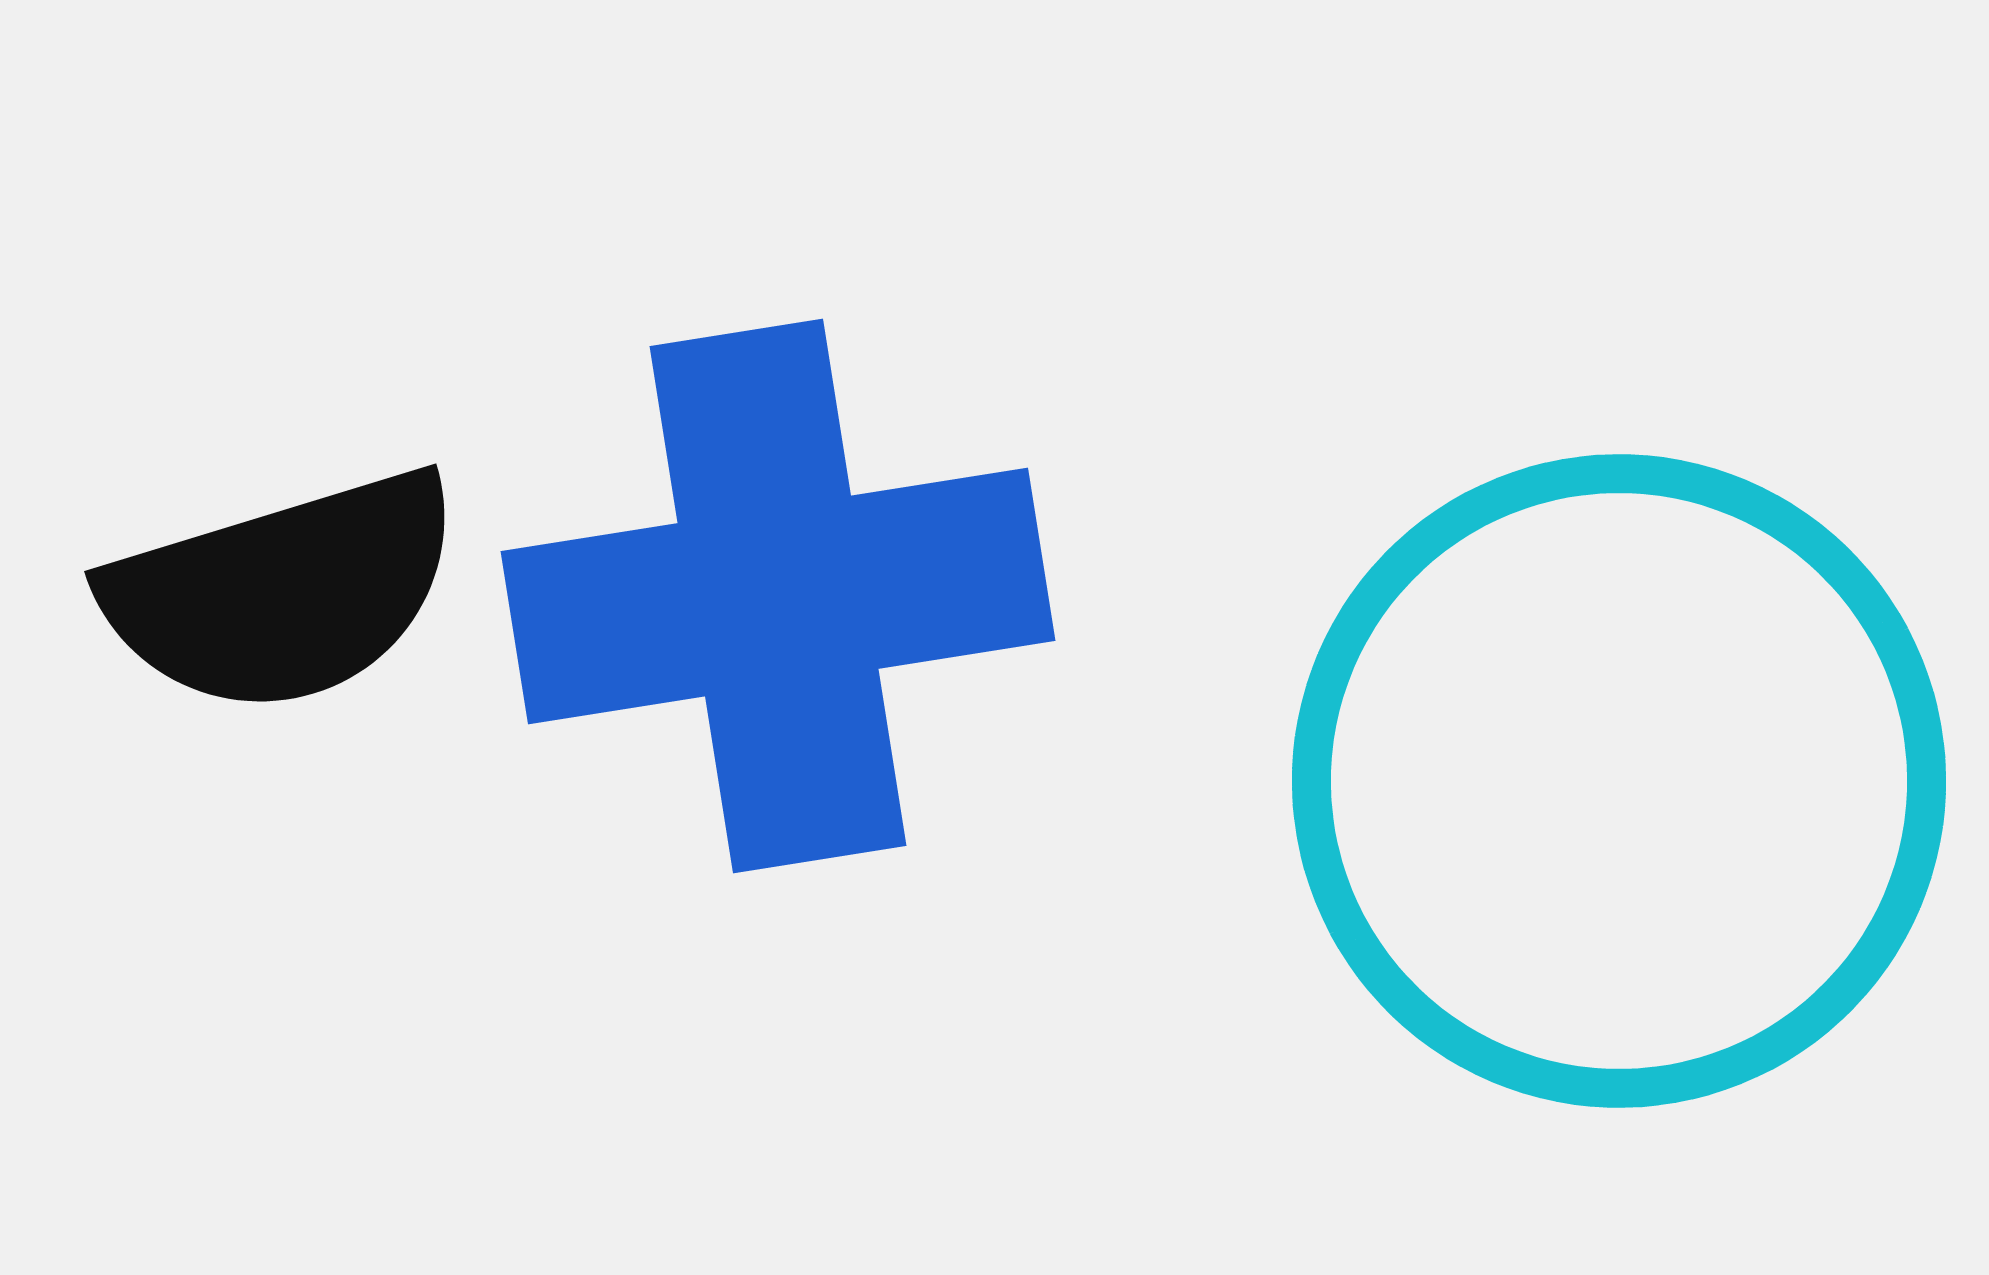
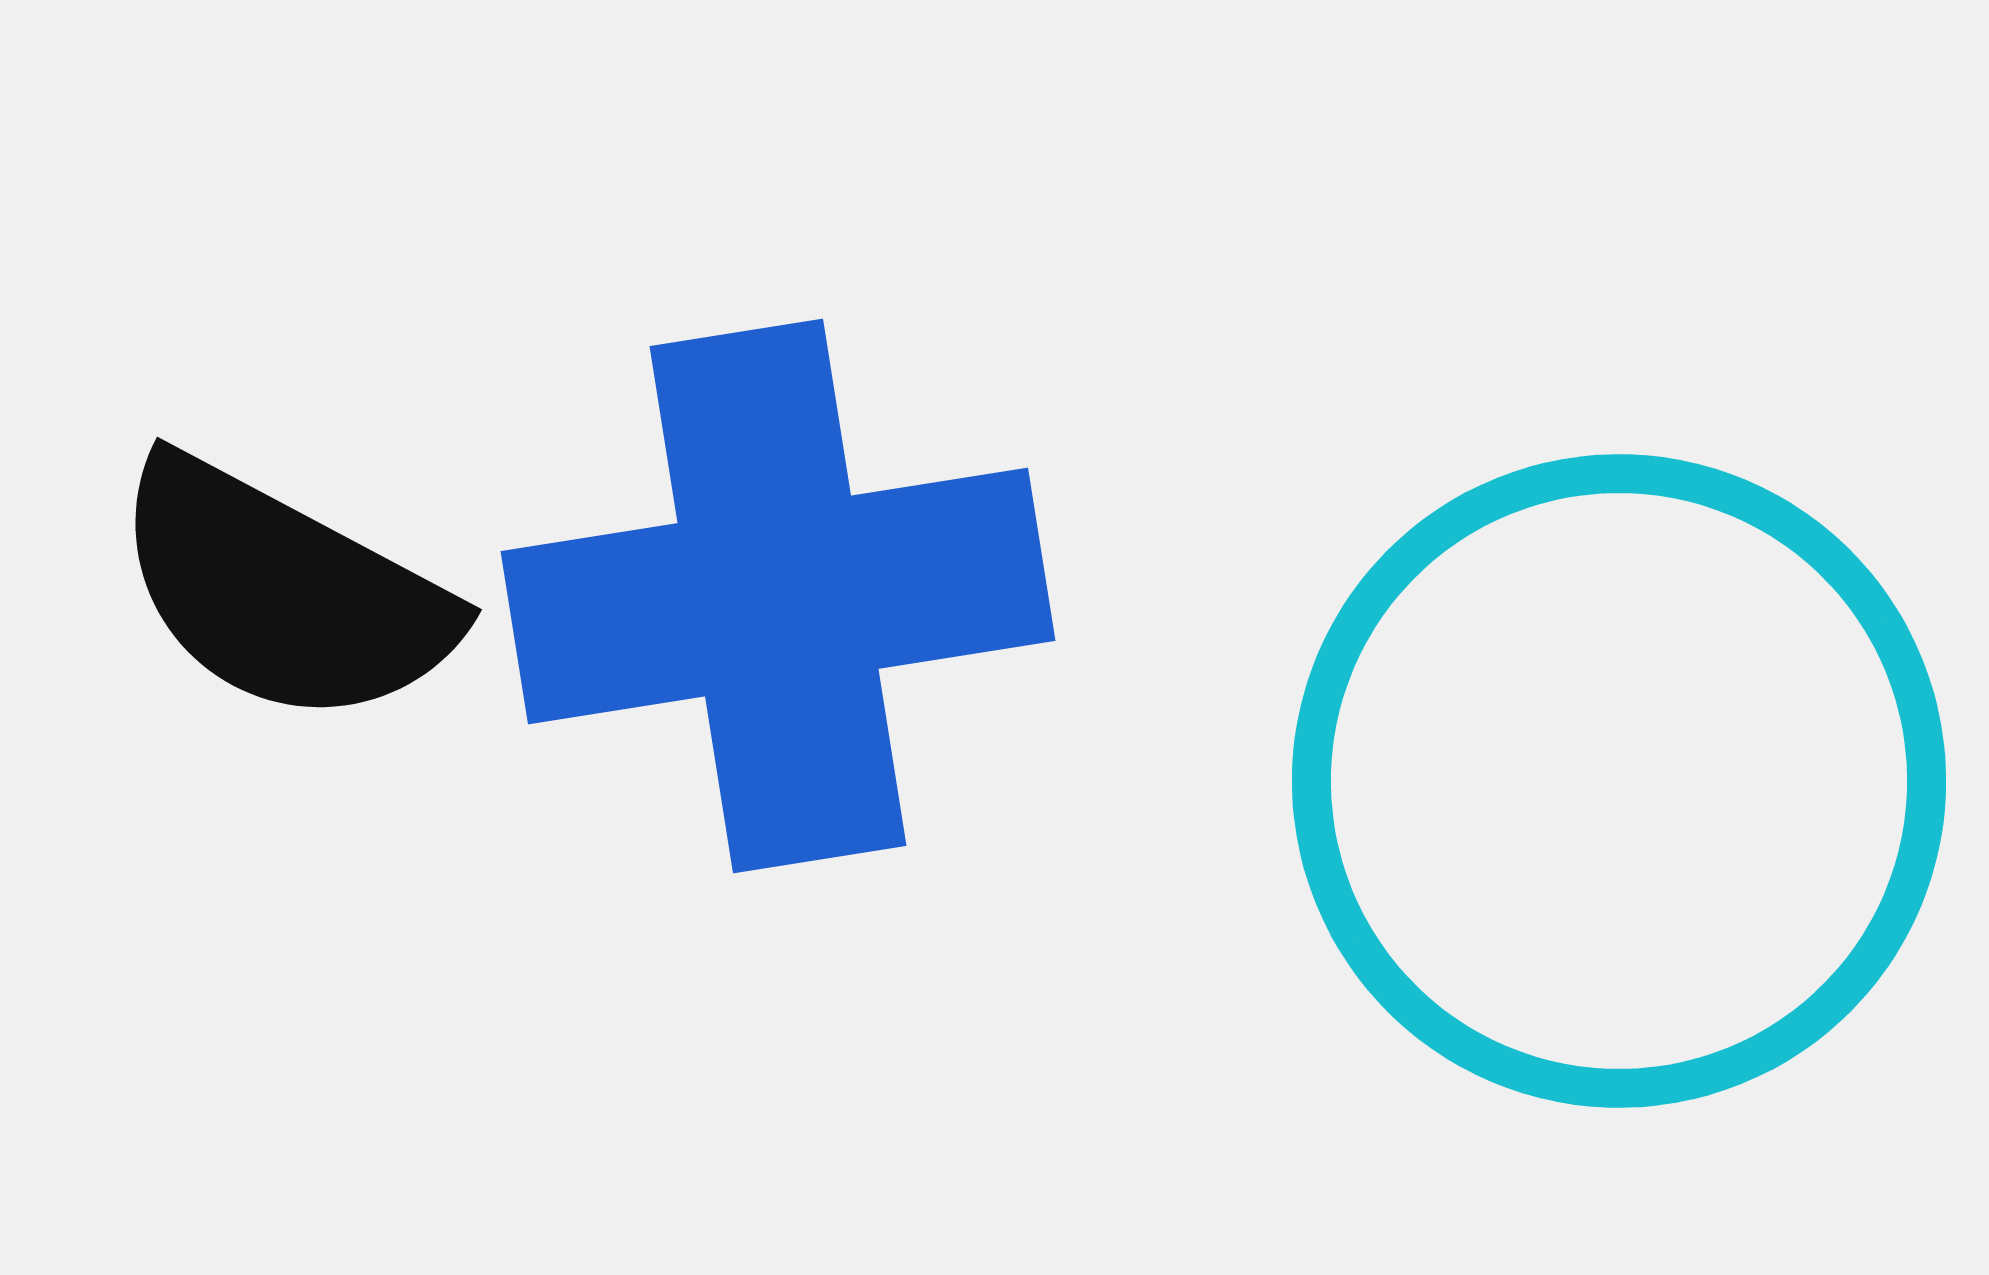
black semicircle: rotated 45 degrees clockwise
